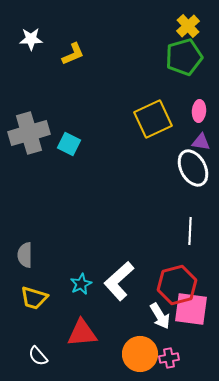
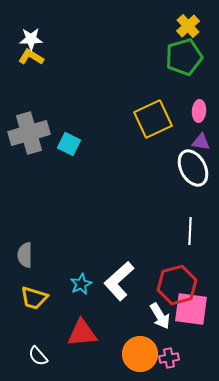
yellow L-shape: moved 42 px left, 3 px down; rotated 125 degrees counterclockwise
